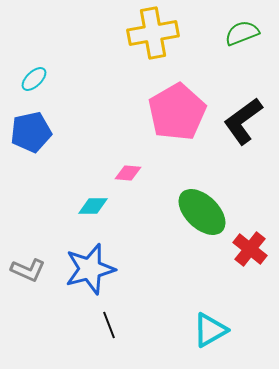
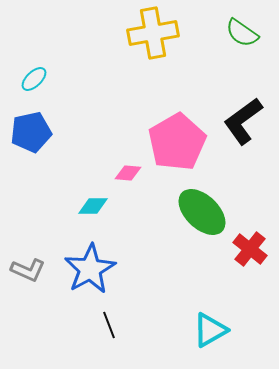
green semicircle: rotated 124 degrees counterclockwise
pink pentagon: moved 30 px down
blue star: rotated 15 degrees counterclockwise
